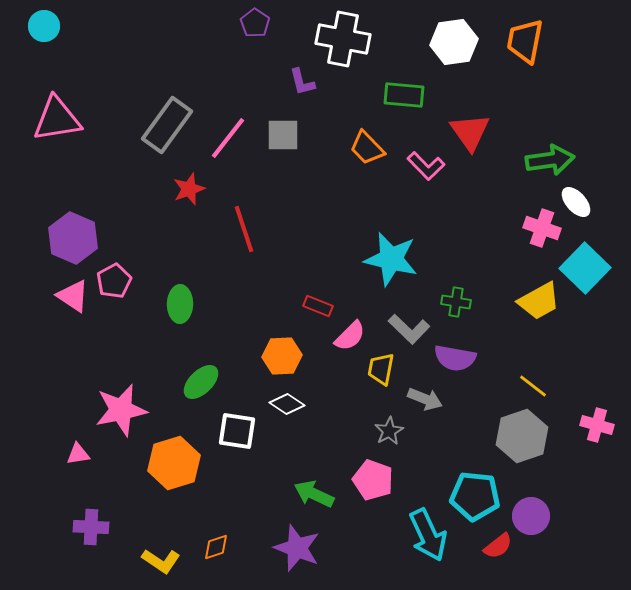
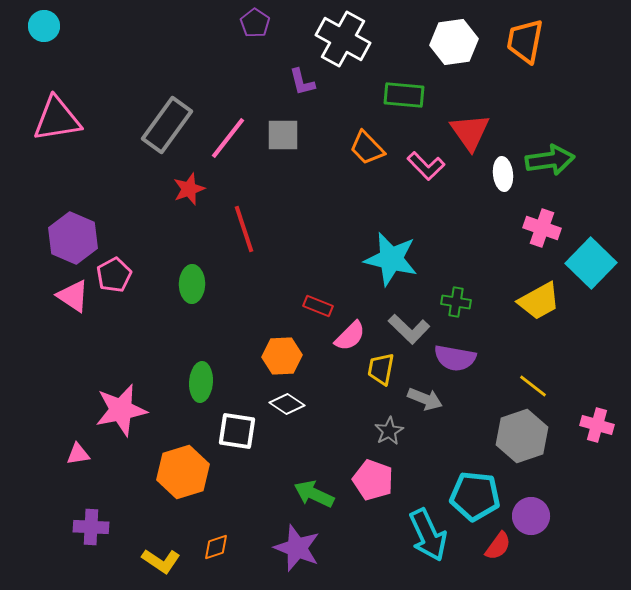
white cross at (343, 39): rotated 18 degrees clockwise
white ellipse at (576, 202): moved 73 px left, 28 px up; rotated 36 degrees clockwise
cyan square at (585, 268): moved 6 px right, 5 px up
pink pentagon at (114, 281): moved 6 px up
green ellipse at (180, 304): moved 12 px right, 20 px up
green ellipse at (201, 382): rotated 42 degrees counterclockwise
orange hexagon at (174, 463): moved 9 px right, 9 px down
red semicircle at (498, 546): rotated 16 degrees counterclockwise
